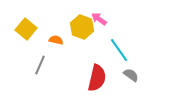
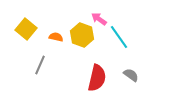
yellow hexagon: moved 8 px down
orange semicircle: moved 3 px up
cyan line: moved 13 px up
